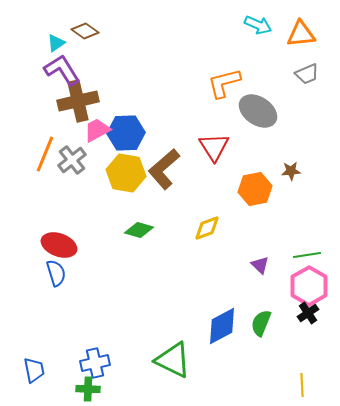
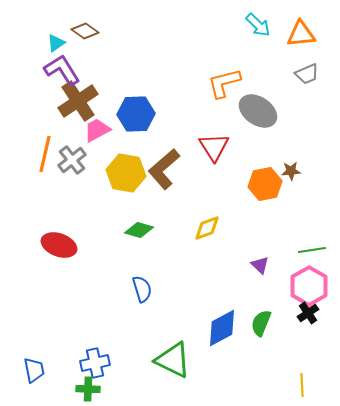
cyan arrow: rotated 20 degrees clockwise
brown cross: rotated 21 degrees counterclockwise
blue hexagon: moved 10 px right, 19 px up
orange line: rotated 9 degrees counterclockwise
orange hexagon: moved 10 px right, 5 px up
green line: moved 5 px right, 5 px up
blue semicircle: moved 86 px right, 16 px down
blue diamond: moved 2 px down
